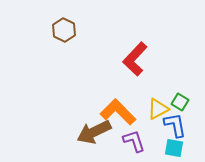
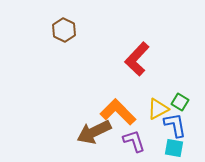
red L-shape: moved 2 px right
